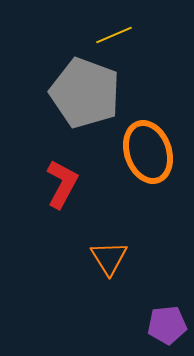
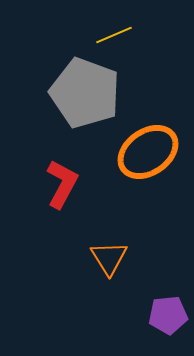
orange ellipse: rotated 74 degrees clockwise
purple pentagon: moved 1 px right, 10 px up
